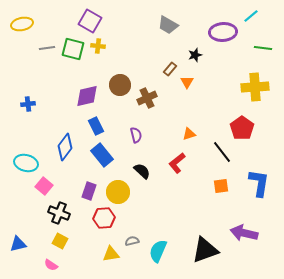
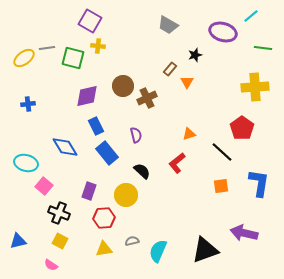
yellow ellipse at (22, 24): moved 2 px right, 34 px down; rotated 25 degrees counterclockwise
purple ellipse at (223, 32): rotated 20 degrees clockwise
green square at (73, 49): moved 9 px down
brown circle at (120, 85): moved 3 px right, 1 px down
blue diamond at (65, 147): rotated 68 degrees counterclockwise
black line at (222, 152): rotated 10 degrees counterclockwise
blue rectangle at (102, 155): moved 5 px right, 2 px up
yellow circle at (118, 192): moved 8 px right, 3 px down
blue triangle at (18, 244): moved 3 px up
yellow triangle at (111, 254): moved 7 px left, 5 px up
